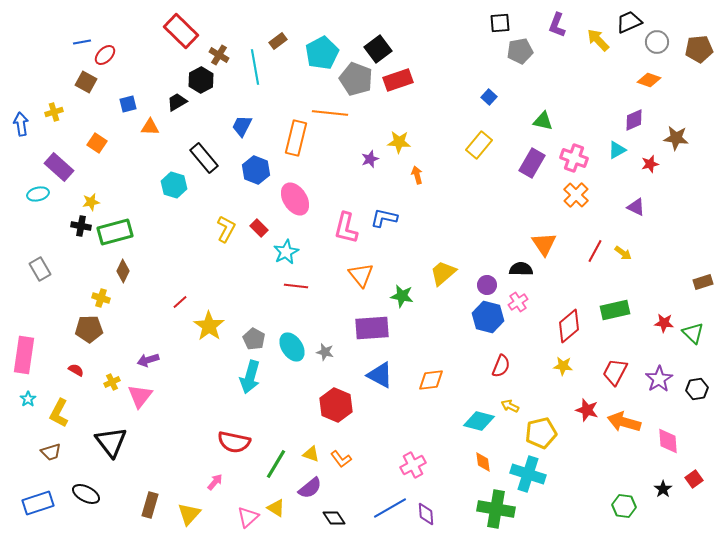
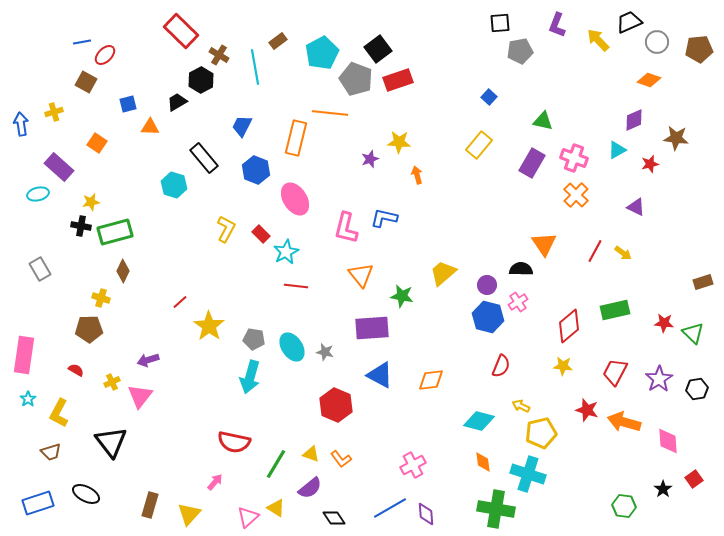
red rectangle at (259, 228): moved 2 px right, 6 px down
gray pentagon at (254, 339): rotated 20 degrees counterclockwise
yellow arrow at (510, 406): moved 11 px right
